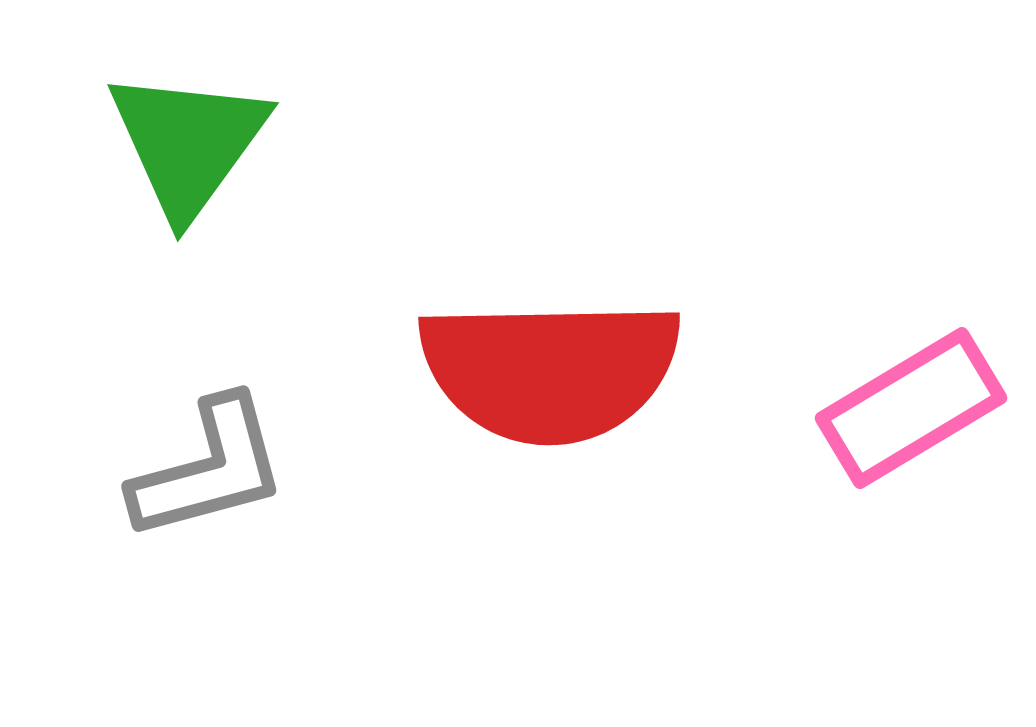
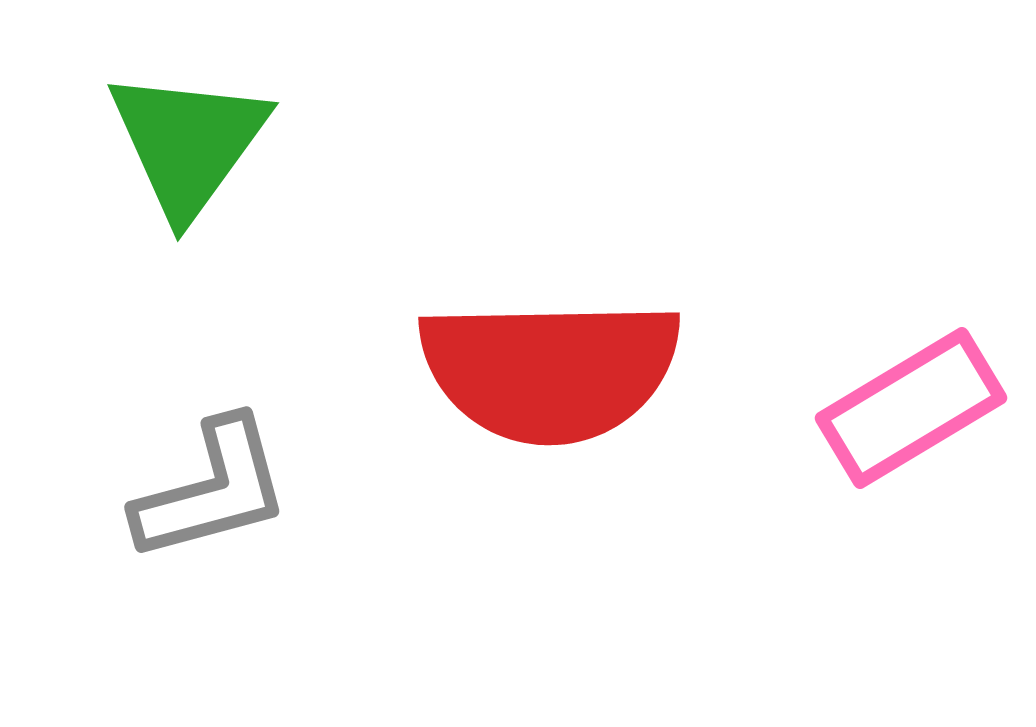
gray L-shape: moved 3 px right, 21 px down
